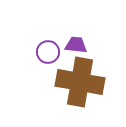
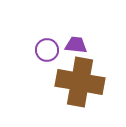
purple circle: moved 1 px left, 2 px up
